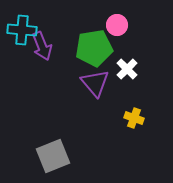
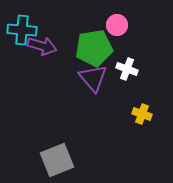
purple arrow: rotated 52 degrees counterclockwise
white cross: rotated 25 degrees counterclockwise
purple triangle: moved 2 px left, 5 px up
yellow cross: moved 8 px right, 4 px up
gray square: moved 4 px right, 4 px down
